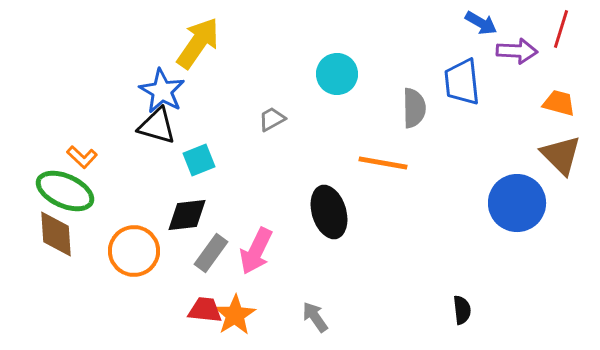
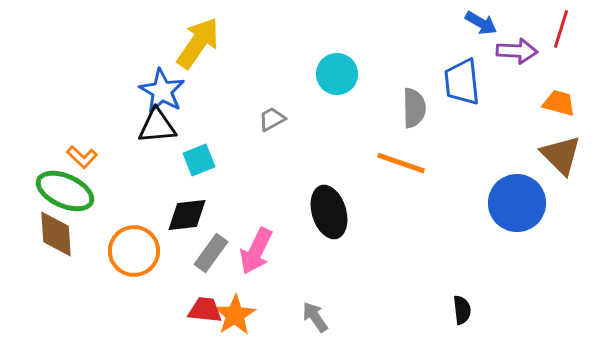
black triangle: rotated 21 degrees counterclockwise
orange line: moved 18 px right; rotated 9 degrees clockwise
